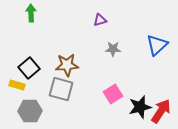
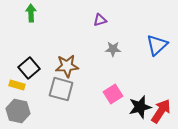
brown star: moved 1 px down
gray hexagon: moved 12 px left; rotated 15 degrees clockwise
